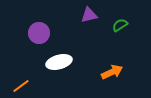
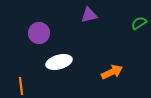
green semicircle: moved 19 px right, 2 px up
orange line: rotated 60 degrees counterclockwise
